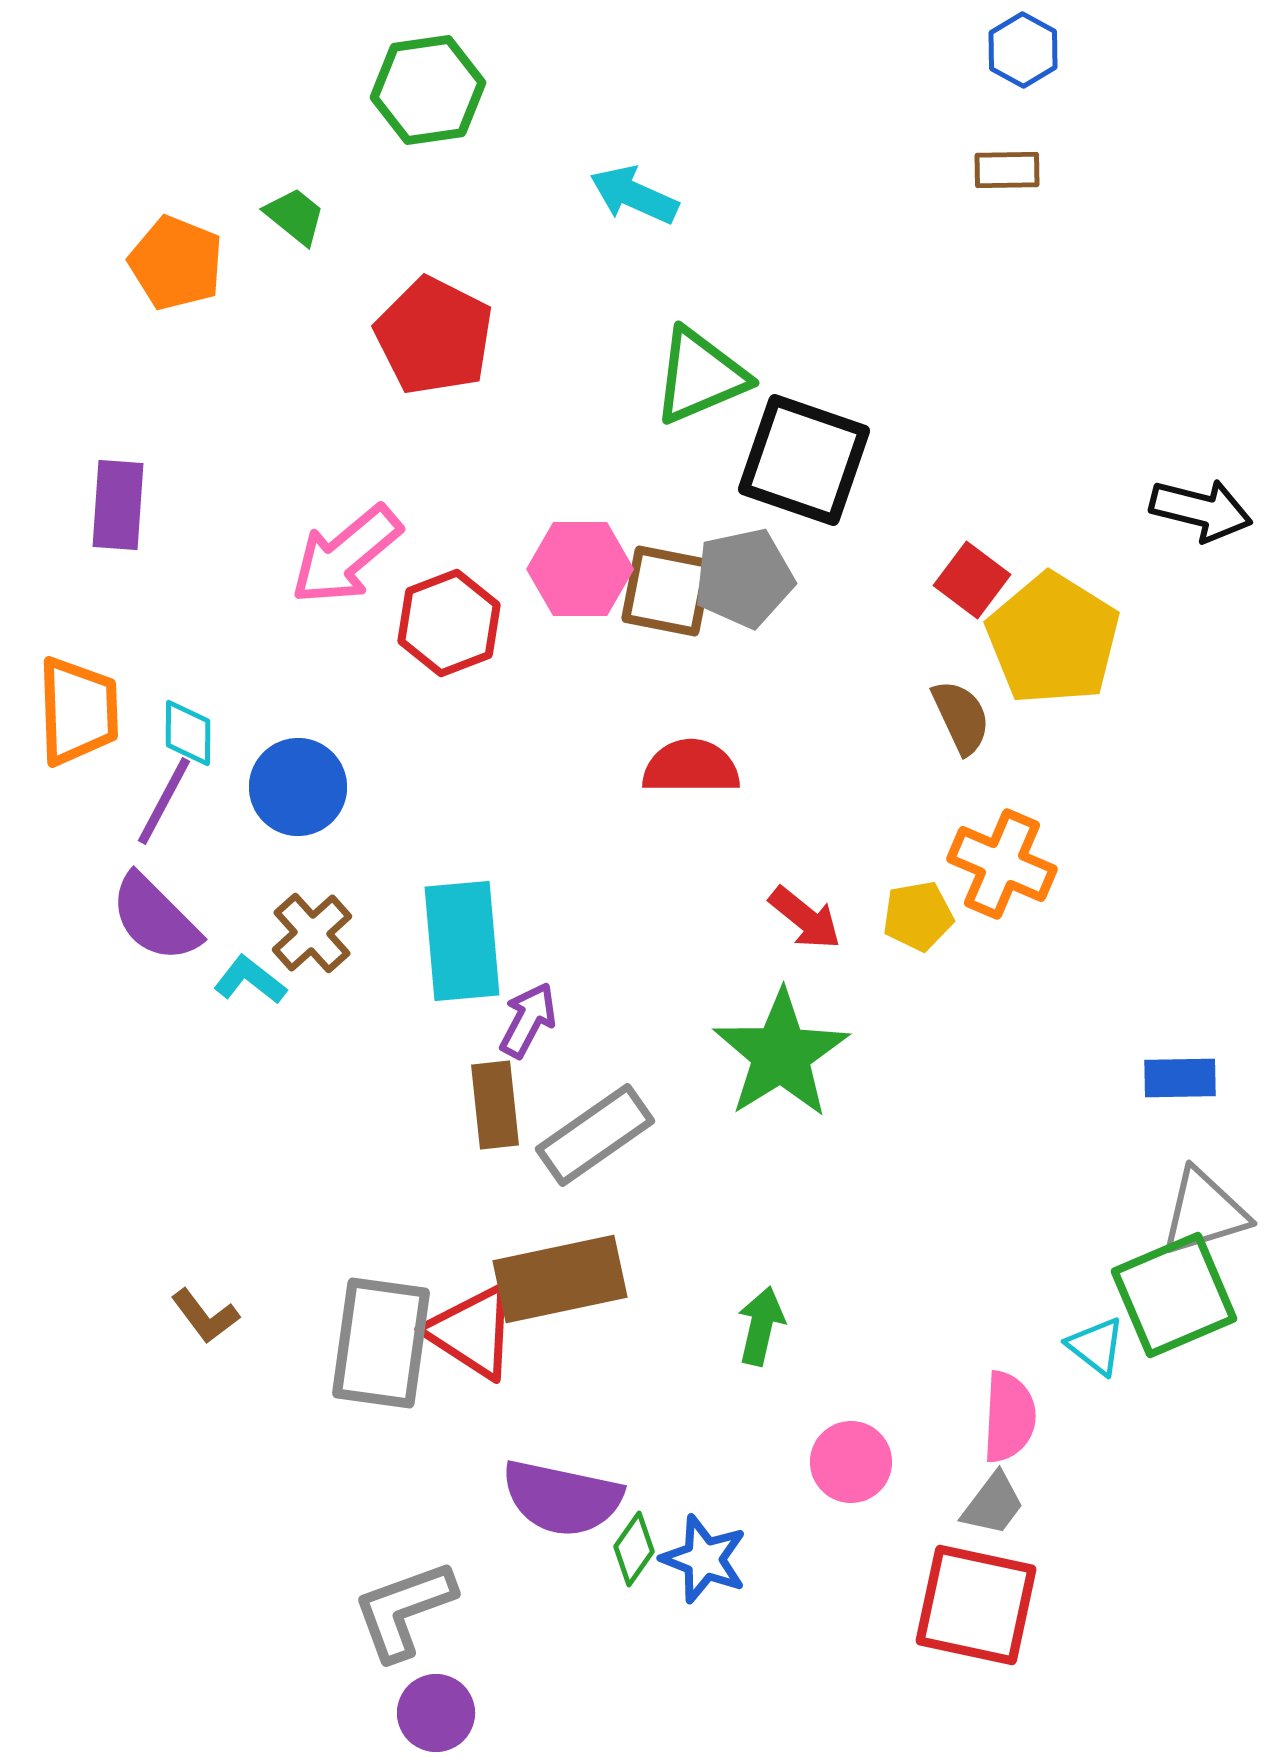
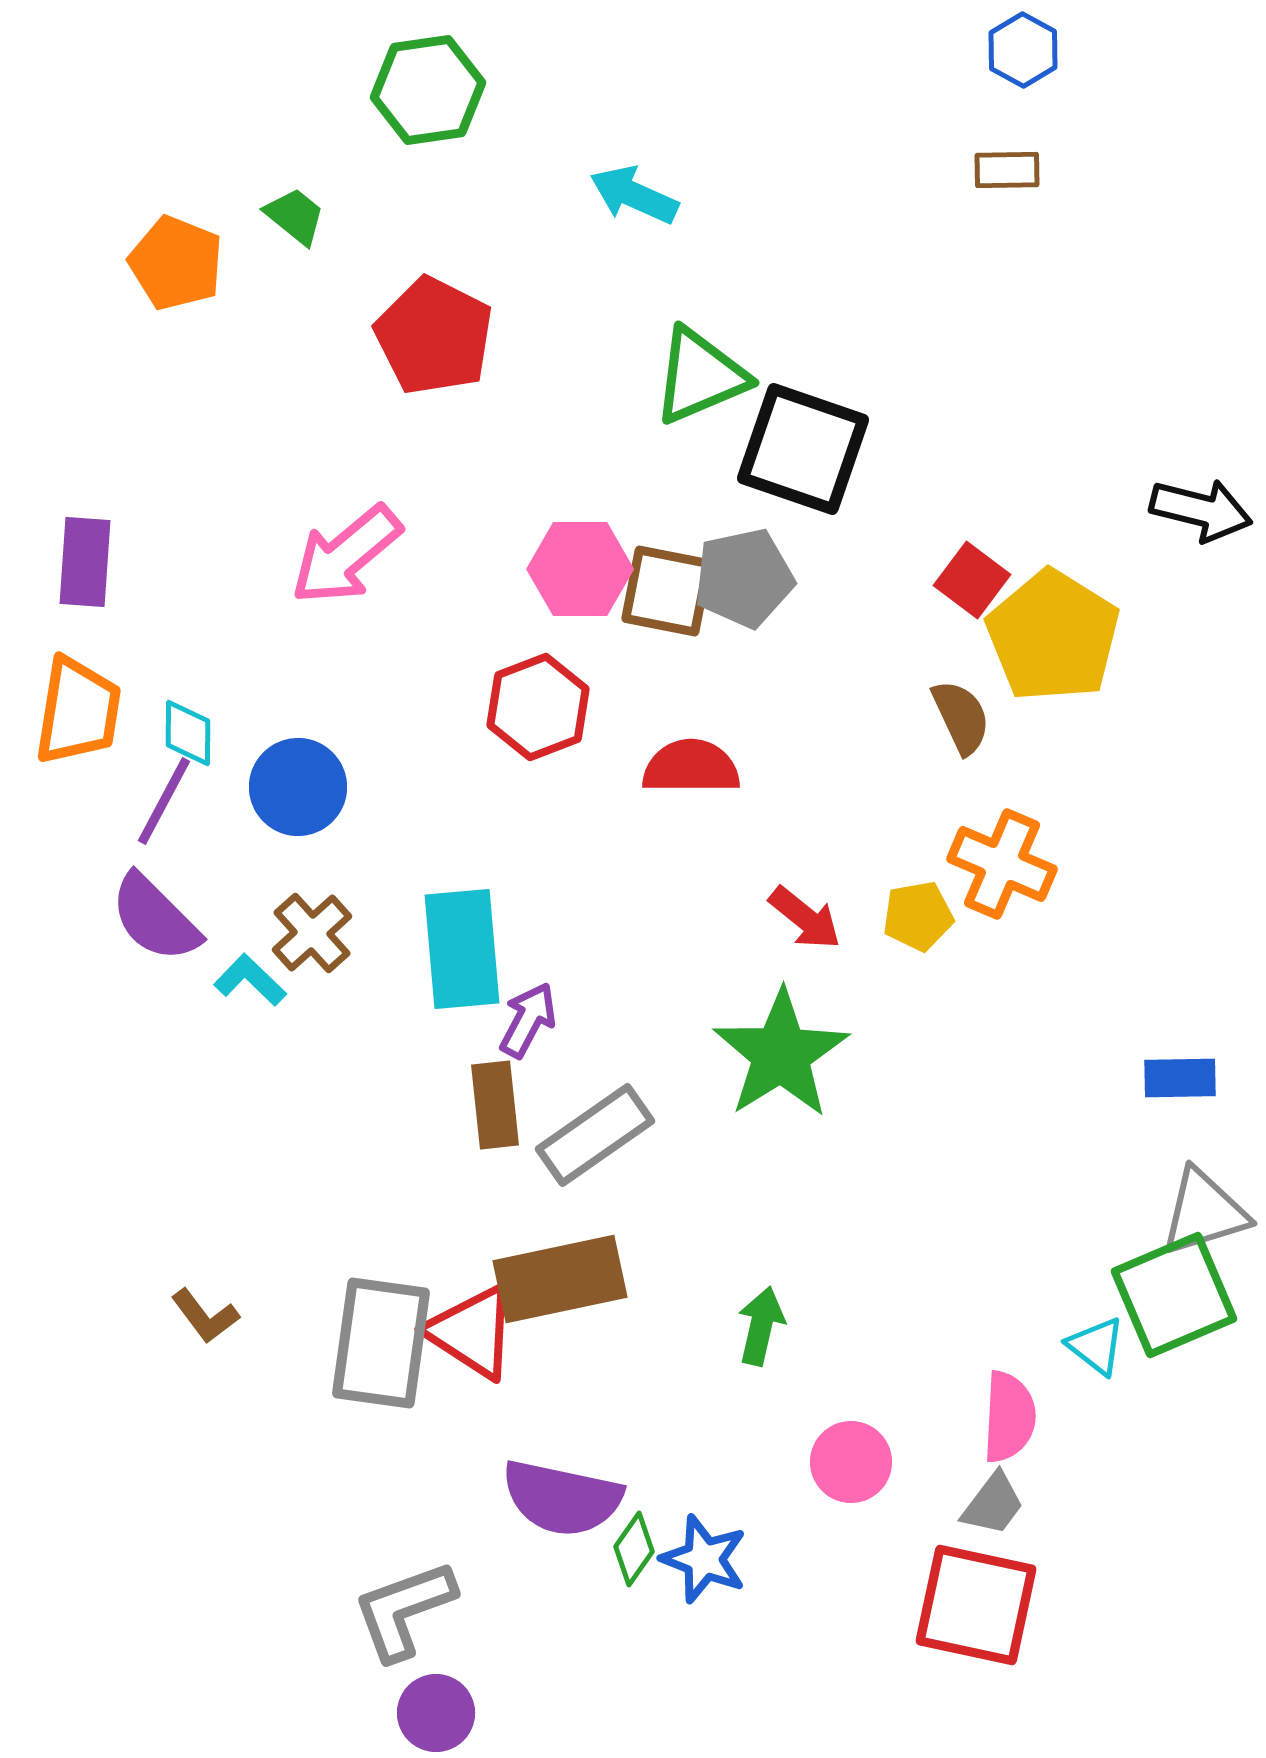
black square at (804, 460): moved 1 px left, 11 px up
purple rectangle at (118, 505): moved 33 px left, 57 px down
red hexagon at (449, 623): moved 89 px right, 84 px down
yellow pentagon at (1053, 639): moved 3 px up
orange trapezoid at (78, 711): rotated 11 degrees clockwise
cyan rectangle at (462, 941): moved 8 px down
cyan L-shape at (250, 980): rotated 6 degrees clockwise
